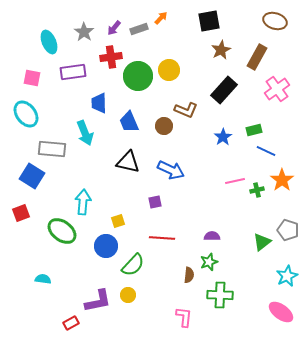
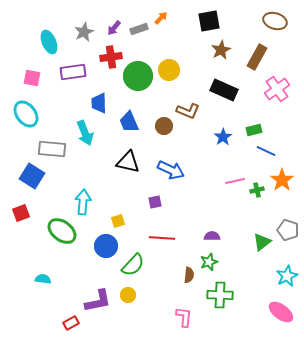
gray star at (84, 32): rotated 12 degrees clockwise
black rectangle at (224, 90): rotated 72 degrees clockwise
brown L-shape at (186, 110): moved 2 px right, 1 px down
